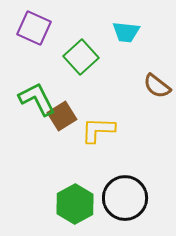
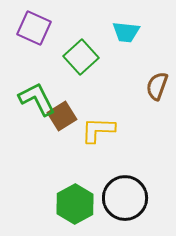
brown semicircle: rotated 72 degrees clockwise
